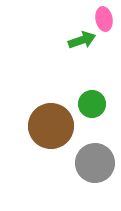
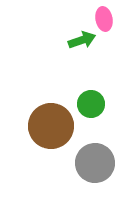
green circle: moved 1 px left
